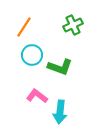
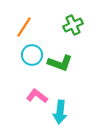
green L-shape: moved 4 px up
